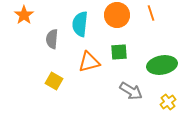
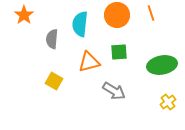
gray arrow: moved 17 px left
